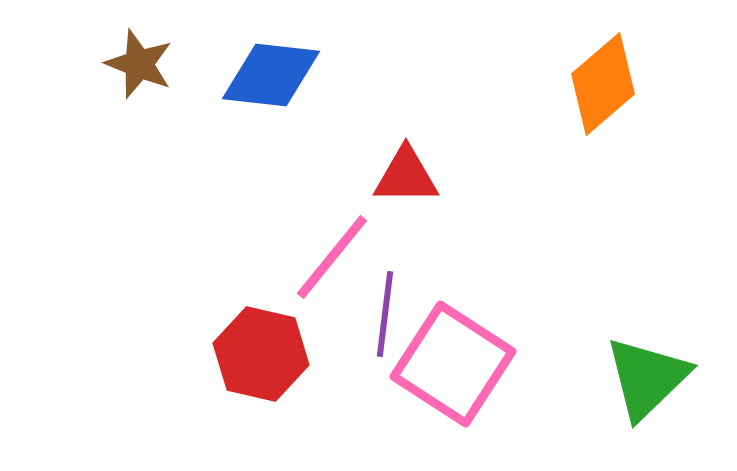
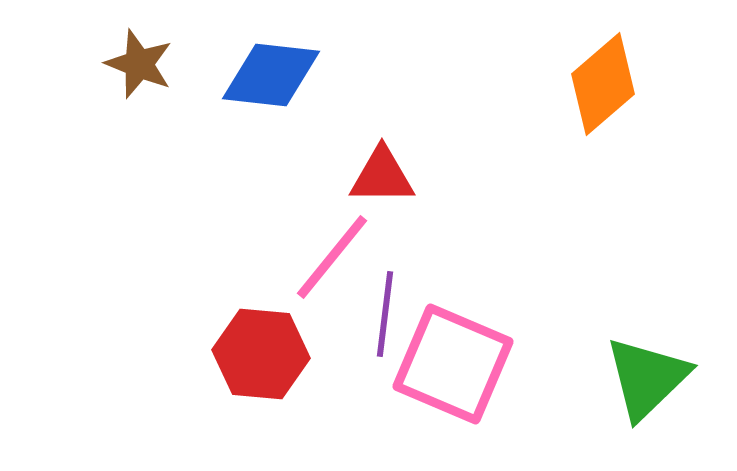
red triangle: moved 24 px left
red hexagon: rotated 8 degrees counterclockwise
pink square: rotated 10 degrees counterclockwise
